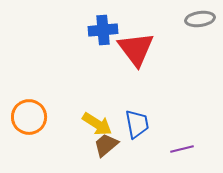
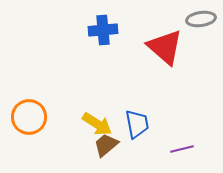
gray ellipse: moved 1 px right
red triangle: moved 29 px right, 2 px up; rotated 12 degrees counterclockwise
